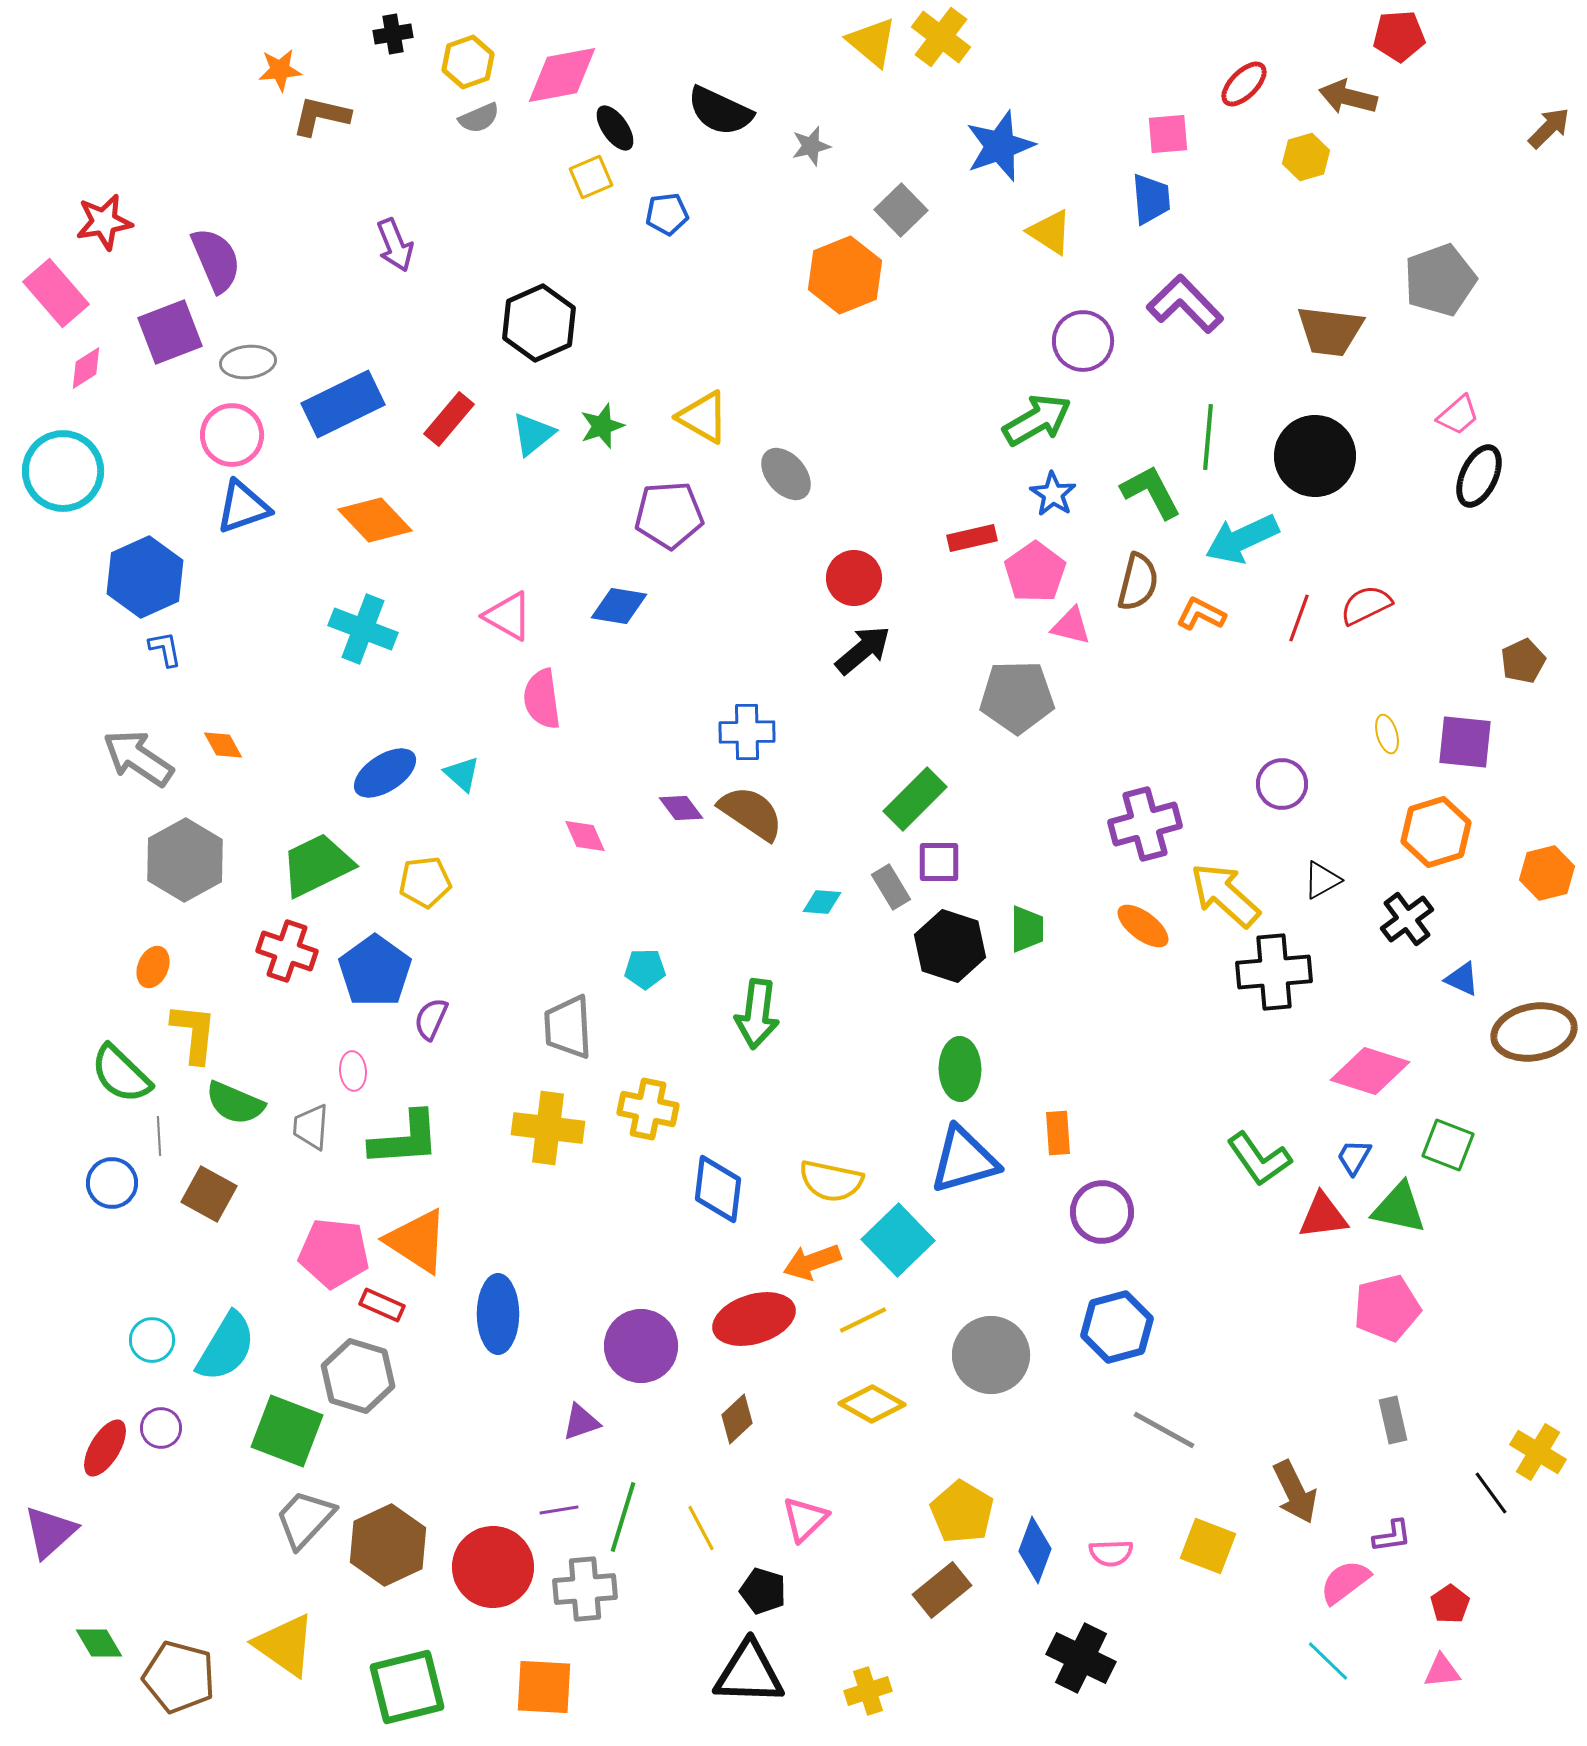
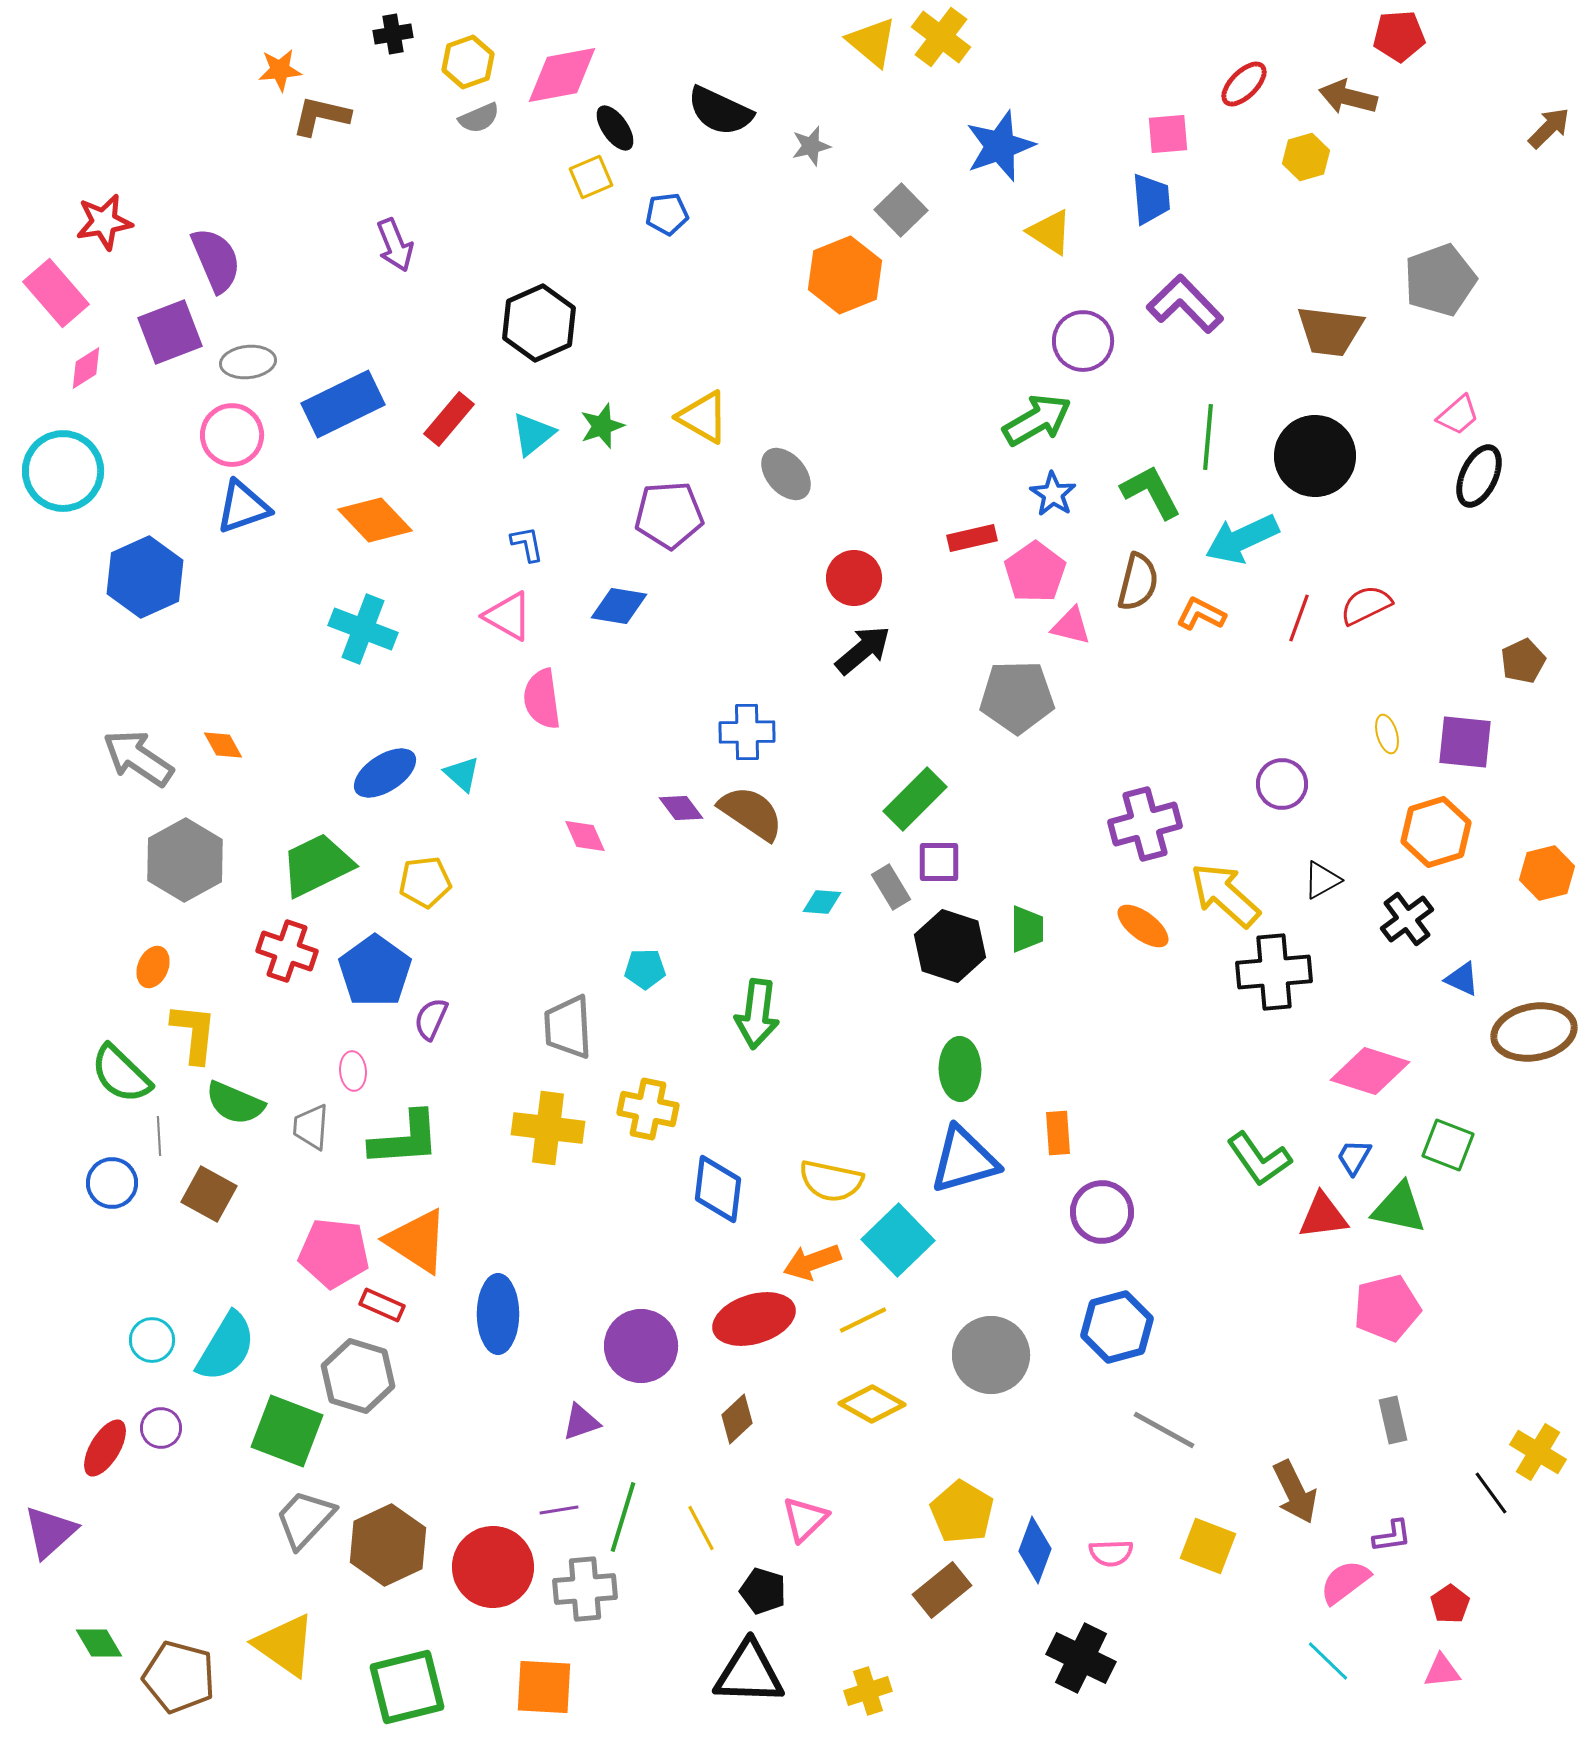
blue L-shape at (165, 649): moved 362 px right, 105 px up
